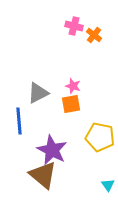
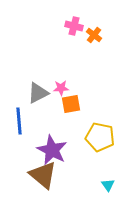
pink star: moved 12 px left, 2 px down; rotated 21 degrees counterclockwise
